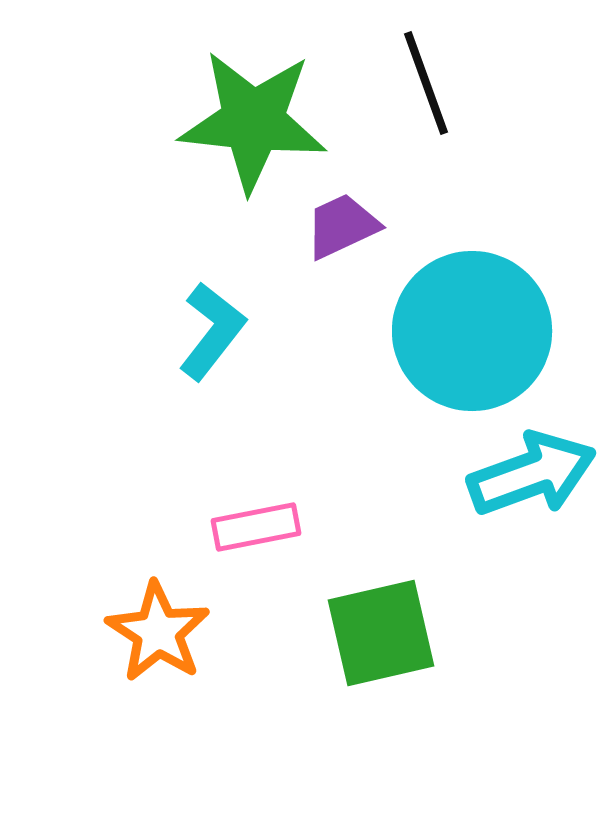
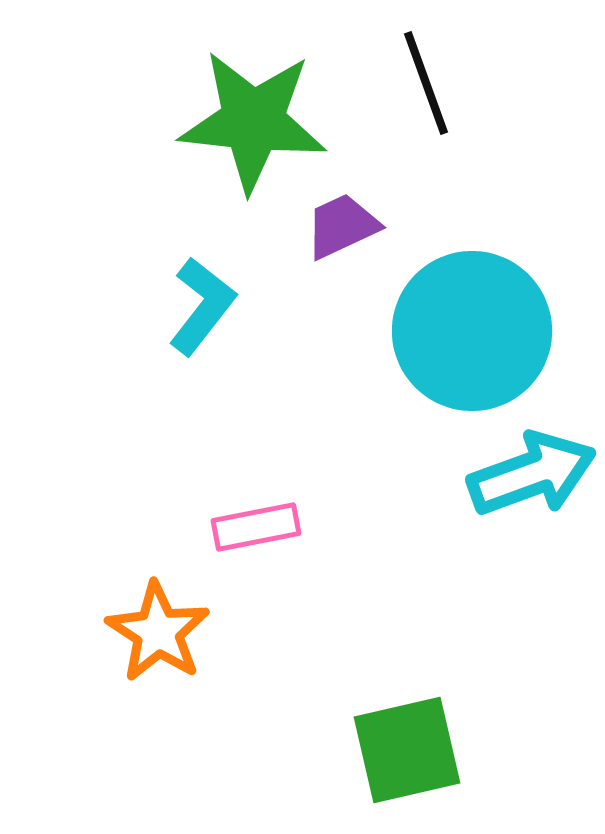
cyan L-shape: moved 10 px left, 25 px up
green square: moved 26 px right, 117 px down
